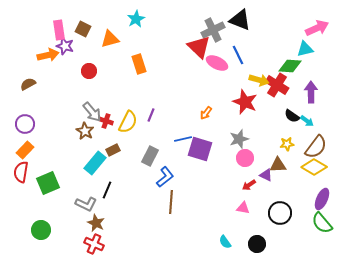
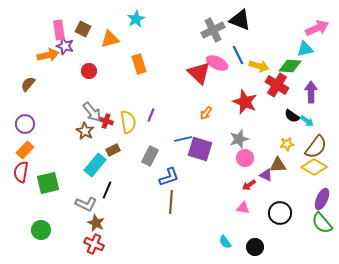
red triangle at (199, 47): moved 26 px down
yellow arrow at (259, 80): moved 14 px up
brown semicircle at (28, 84): rotated 21 degrees counterclockwise
yellow semicircle at (128, 122): rotated 35 degrees counterclockwise
cyan rectangle at (95, 163): moved 2 px down
blue L-shape at (165, 177): moved 4 px right; rotated 20 degrees clockwise
green square at (48, 183): rotated 10 degrees clockwise
black circle at (257, 244): moved 2 px left, 3 px down
